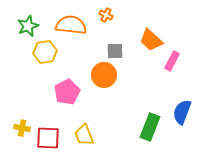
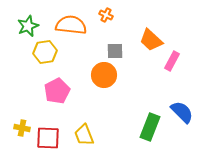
pink pentagon: moved 10 px left, 1 px up
blue semicircle: rotated 115 degrees clockwise
